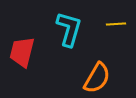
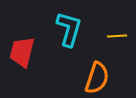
yellow line: moved 1 px right, 12 px down
orange semicircle: rotated 12 degrees counterclockwise
